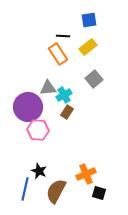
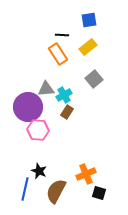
black line: moved 1 px left, 1 px up
gray triangle: moved 2 px left, 1 px down
